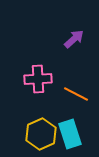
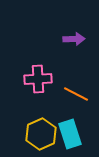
purple arrow: rotated 40 degrees clockwise
